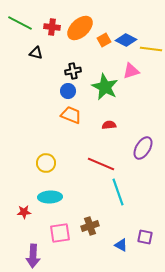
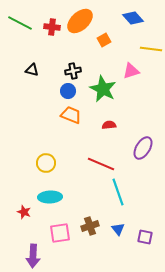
orange ellipse: moved 7 px up
blue diamond: moved 7 px right, 22 px up; rotated 20 degrees clockwise
black triangle: moved 4 px left, 17 px down
green star: moved 2 px left, 2 px down
red star: rotated 24 degrees clockwise
blue triangle: moved 3 px left, 16 px up; rotated 24 degrees clockwise
